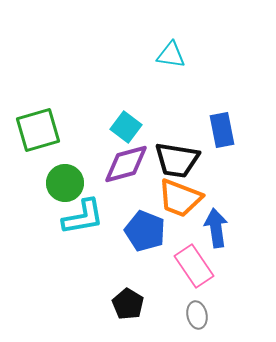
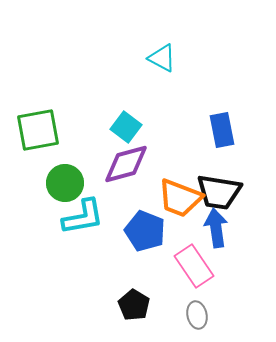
cyan triangle: moved 9 px left, 3 px down; rotated 20 degrees clockwise
green square: rotated 6 degrees clockwise
black trapezoid: moved 42 px right, 32 px down
black pentagon: moved 6 px right, 1 px down
